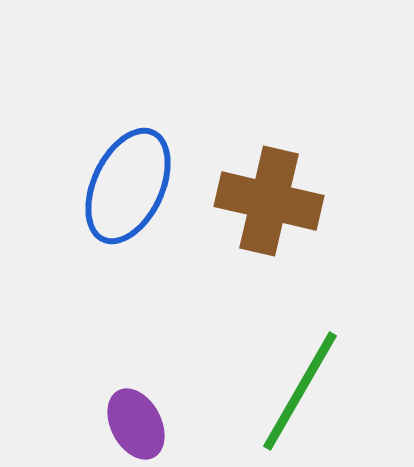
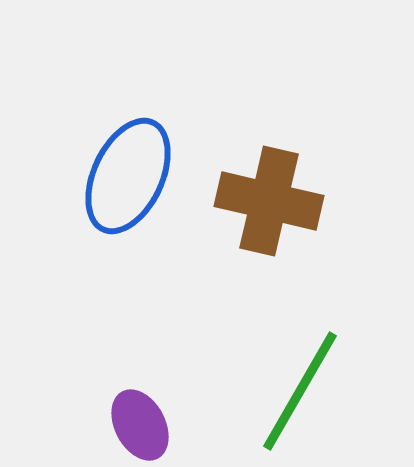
blue ellipse: moved 10 px up
purple ellipse: moved 4 px right, 1 px down
